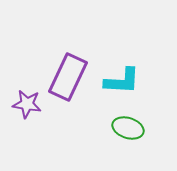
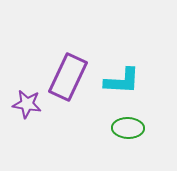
green ellipse: rotated 16 degrees counterclockwise
